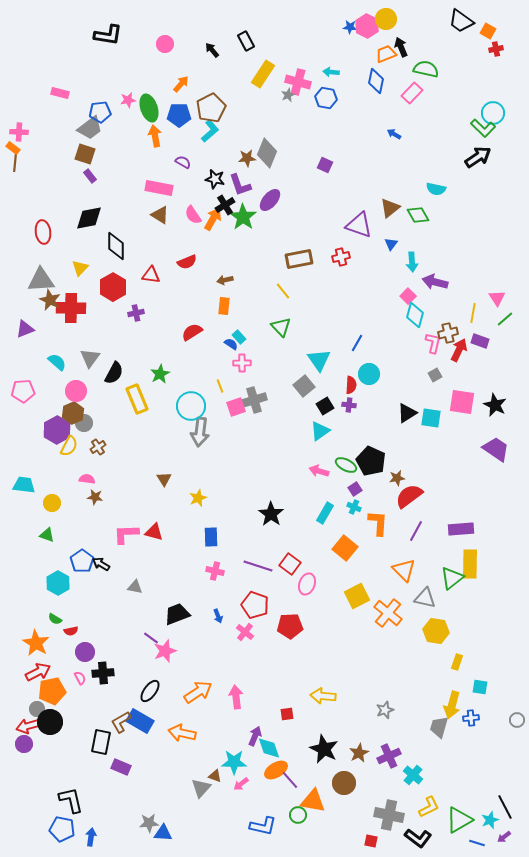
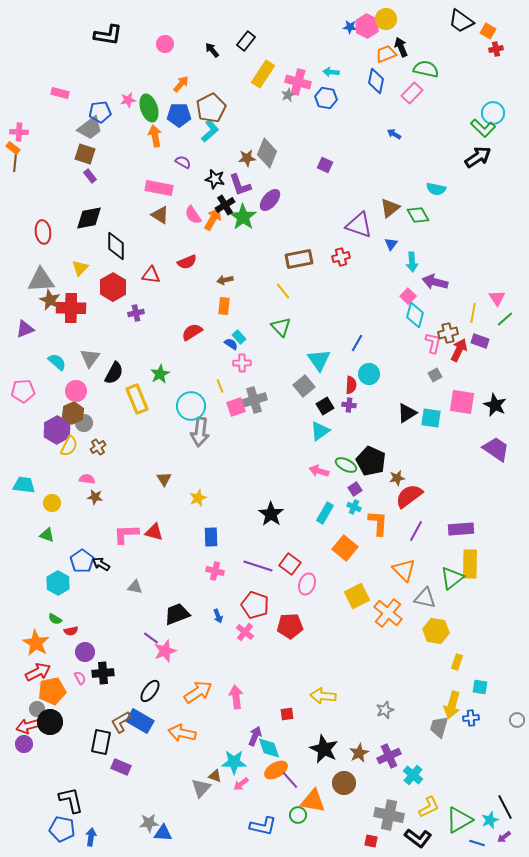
black rectangle at (246, 41): rotated 66 degrees clockwise
